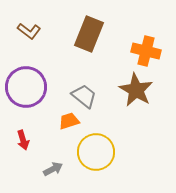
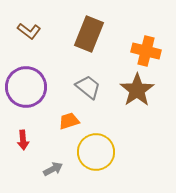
brown star: moved 1 px right; rotated 8 degrees clockwise
gray trapezoid: moved 4 px right, 9 px up
red arrow: rotated 12 degrees clockwise
